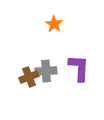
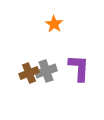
gray cross: rotated 15 degrees counterclockwise
brown cross: moved 4 px up
